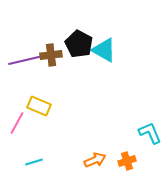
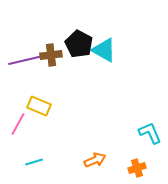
pink line: moved 1 px right, 1 px down
orange cross: moved 10 px right, 7 px down
